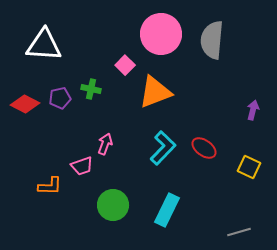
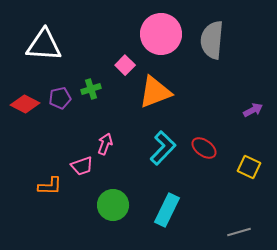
green cross: rotated 30 degrees counterclockwise
purple arrow: rotated 48 degrees clockwise
